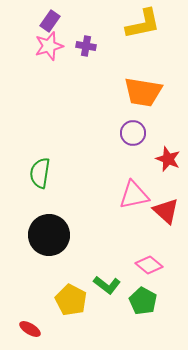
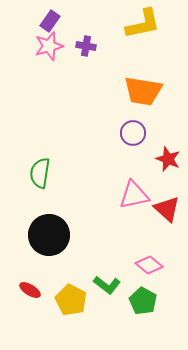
orange trapezoid: moved 1 px up
red triangle: moved 1 px right, 2 px up
red ellipse: moved 39 px up
